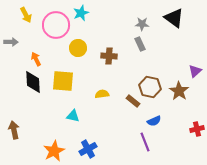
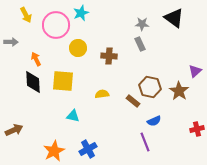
brown arrow: rotated 78 degrees clockwise
